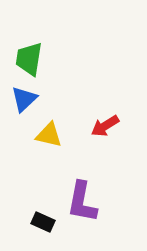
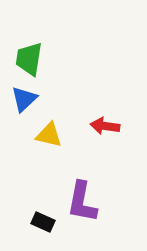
red arrow: rotated 40 degrees clockwise
